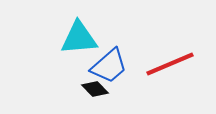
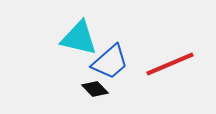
cyan triangle: rotated 18 degrees clockwise
blue trapezoid: moved 1 px right, 4 px up
